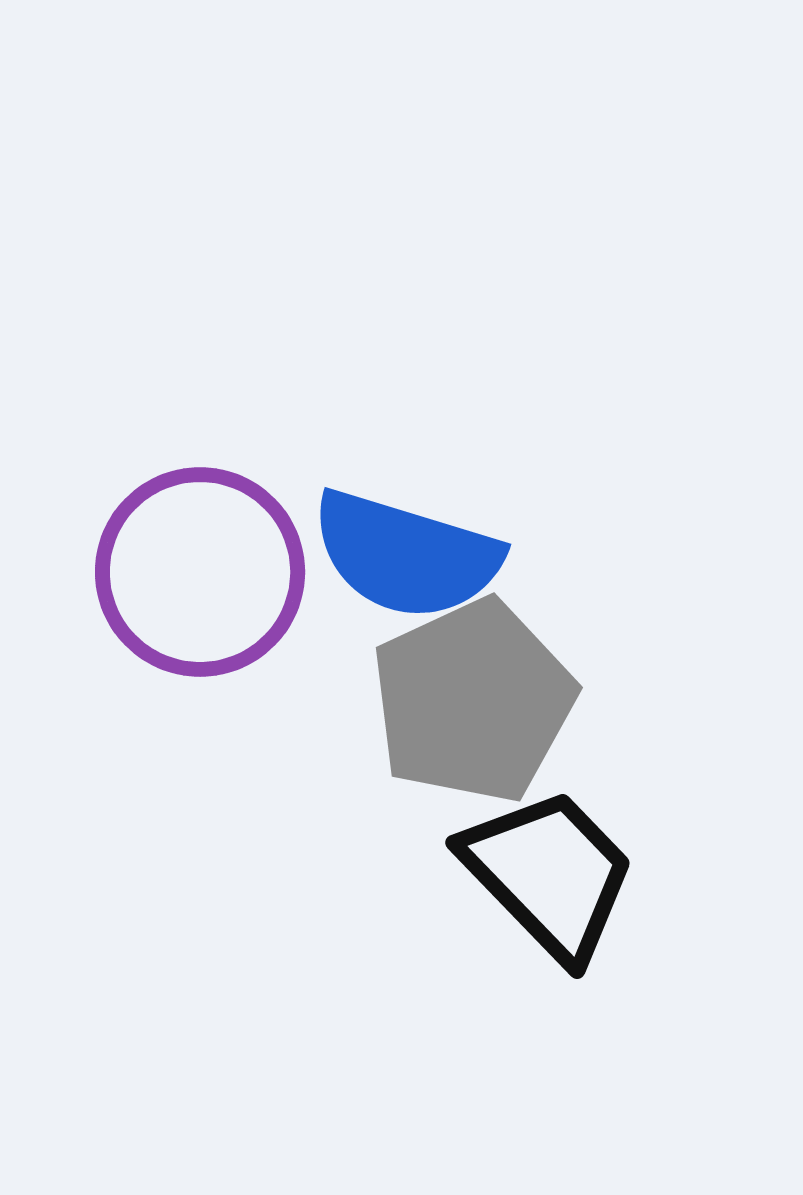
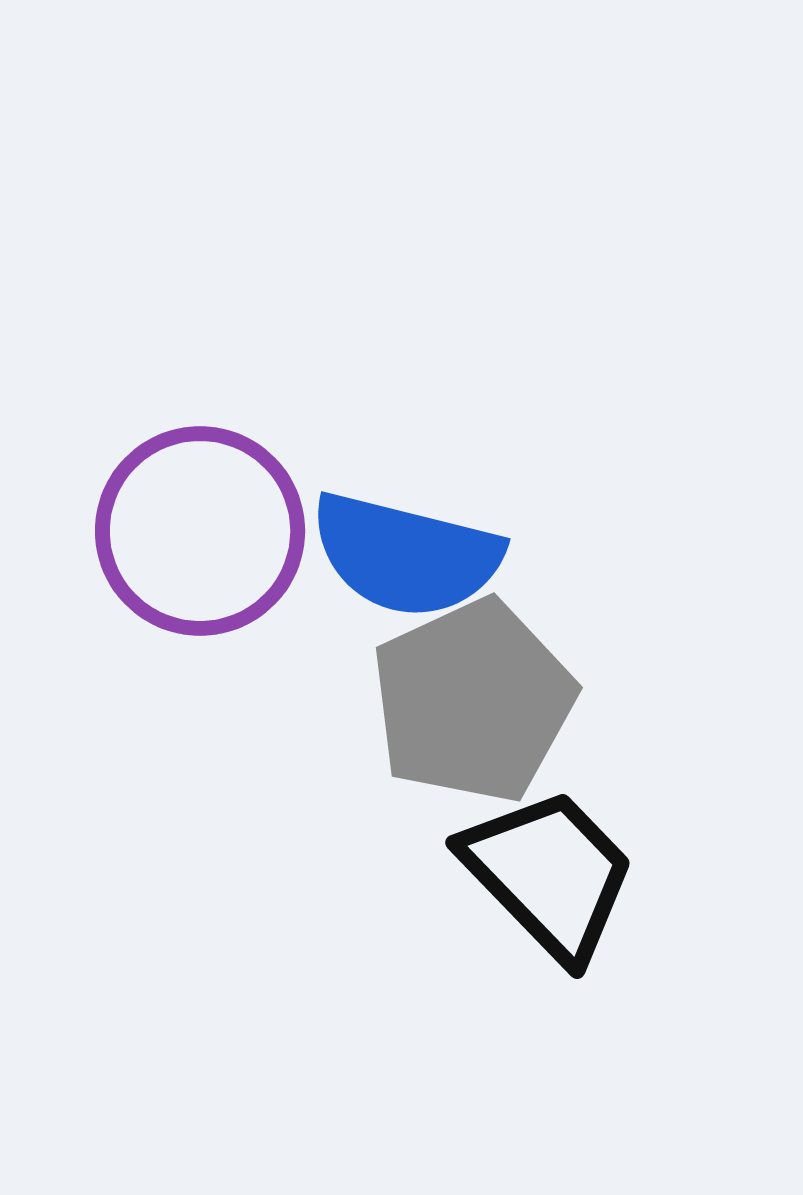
blue semicircle: rotated 3 degrees counterclockwise
purple circle: moved 41 px up
